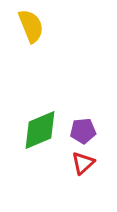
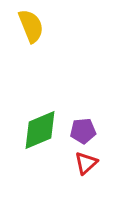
red triangle: moved 3 px right
